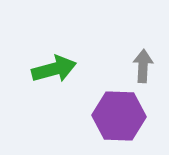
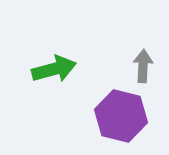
purple hexagon: moved 2 px right; rotated 12 degrees clockwise
